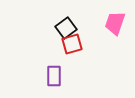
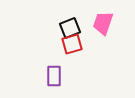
pink trapezoid: moved 12 px left
black square: moved 4 px right; rotated 15 degrees clockwise
